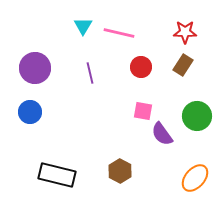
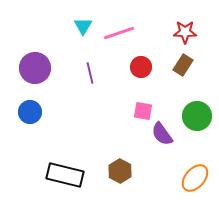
pink line: rotated 32 degrees counterclockwise
black rectangle: moved 8 px right
